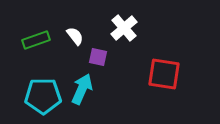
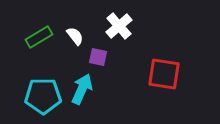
white cross: moved 5 px left, 2 px up
green rectangle: moved 3 px right, 3 px up; rotated 12 degrees counterclockwise
